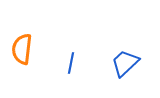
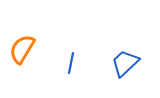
orange semicircle: rotated 24 degrees clockwise
